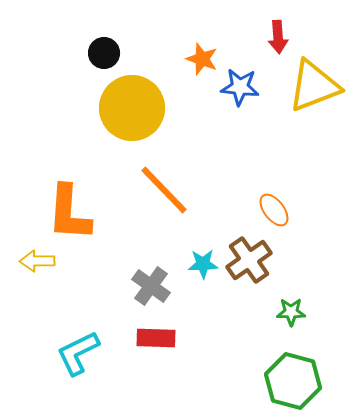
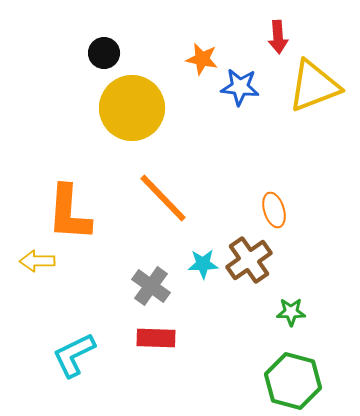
orange star: rotated 8 degrees counterclockwise
orange line: moved 1 px left, 8 px down
orange ellipse: rotated 20 degrees clockwise
cyan L-shape: moved 4 px left, 2 px down
